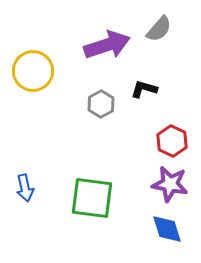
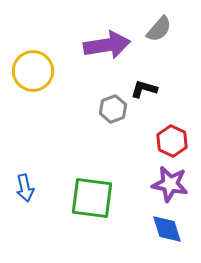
purple arrow: rotated 9 degrees clockwise
gray hexagon: moved 12 px right, 5 px down; rotated 8 degrees clockwise
